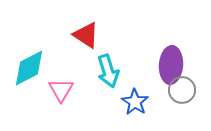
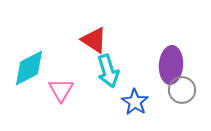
red triangle: moved 8 px right, 5 px down
